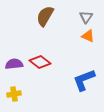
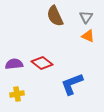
brown semicircle: moved 10 px right; rotated 55 degrees counterclockwise
red diamond: moved 2 px right, 1 px down
blue L-shape: moved 12 px left, 4 px down
yellow cross: moved 3 px right
